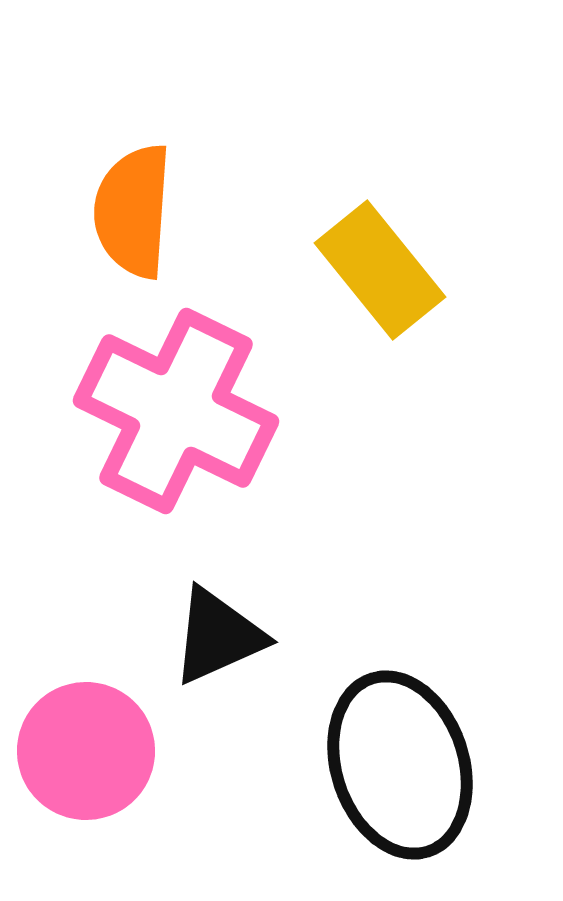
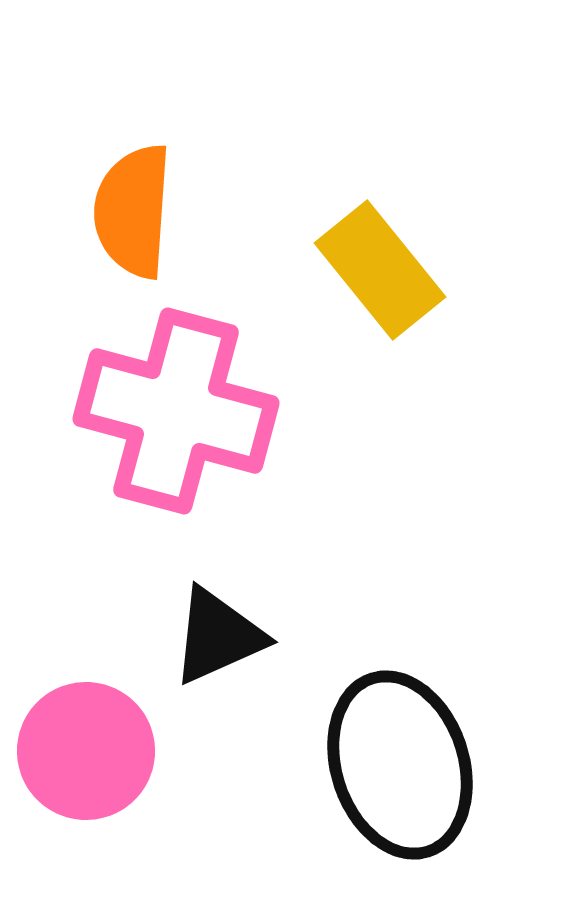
pink cross: rotated 11 degrees counterclockwise
